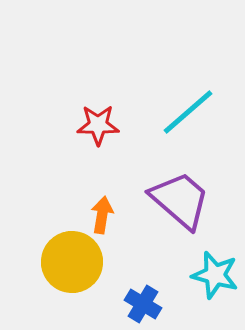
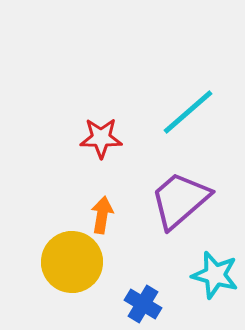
red star: moved 3 px right, 13 px down
purple trapezoid: rotated 82 degrees counterclockwise
